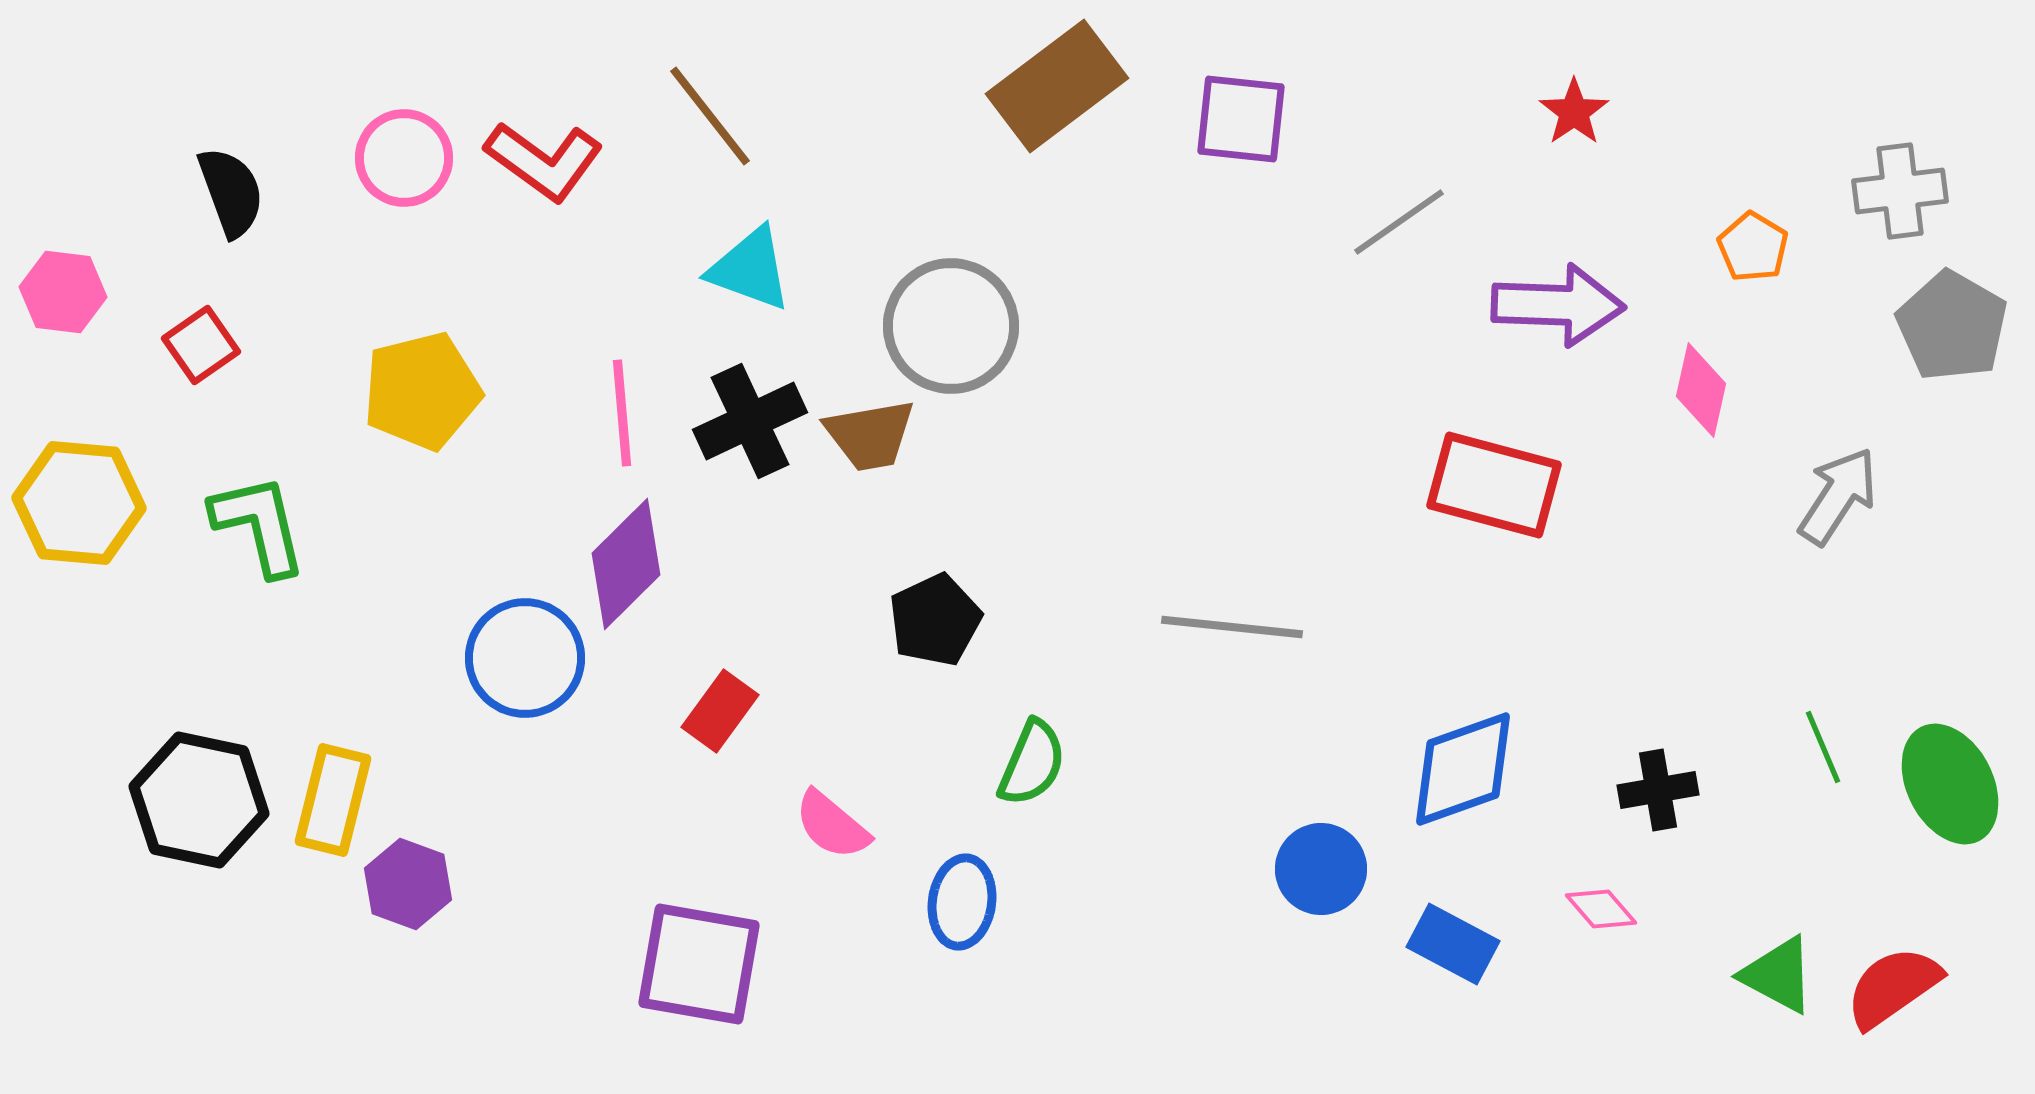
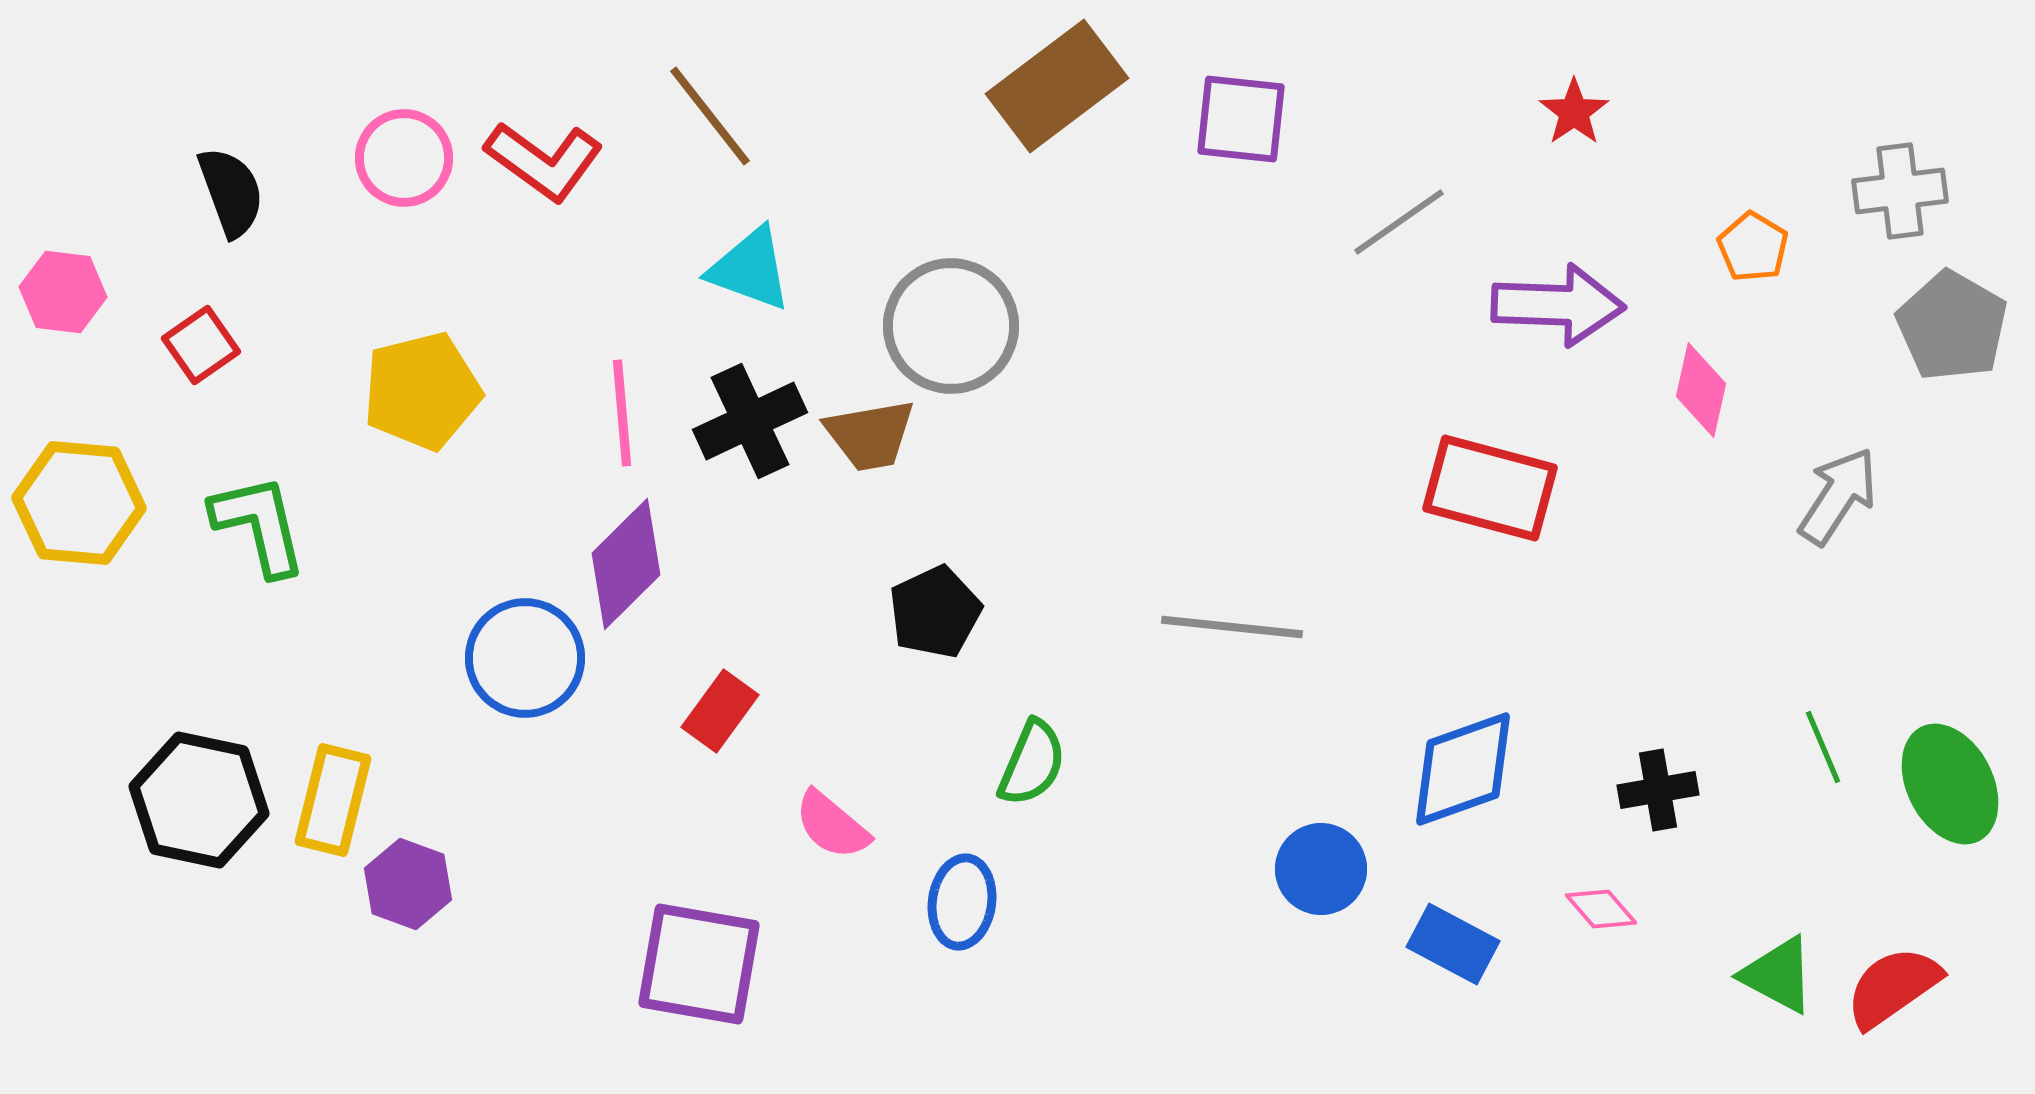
red rectangle at (1494, 485): moved 4 px left, 3 px down
black pentagon at (935, 620): moved 8 px up
